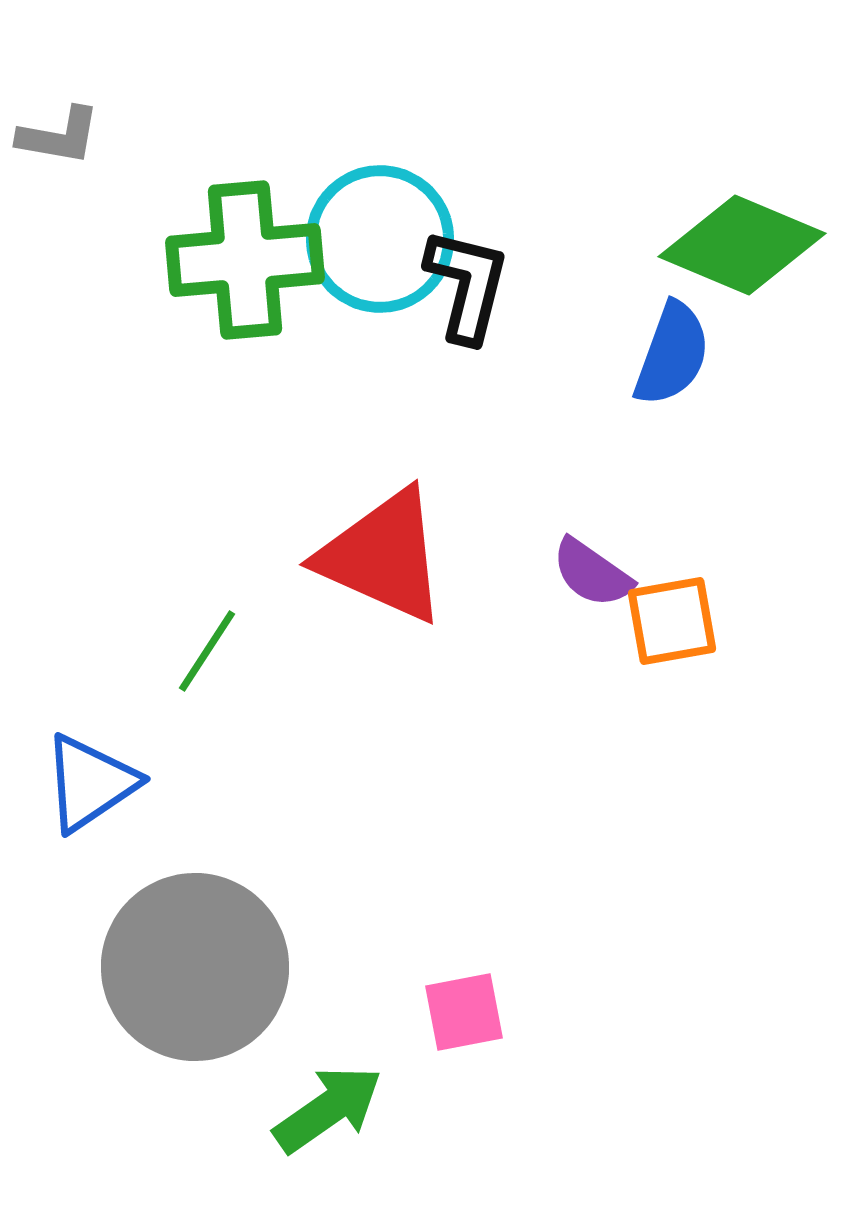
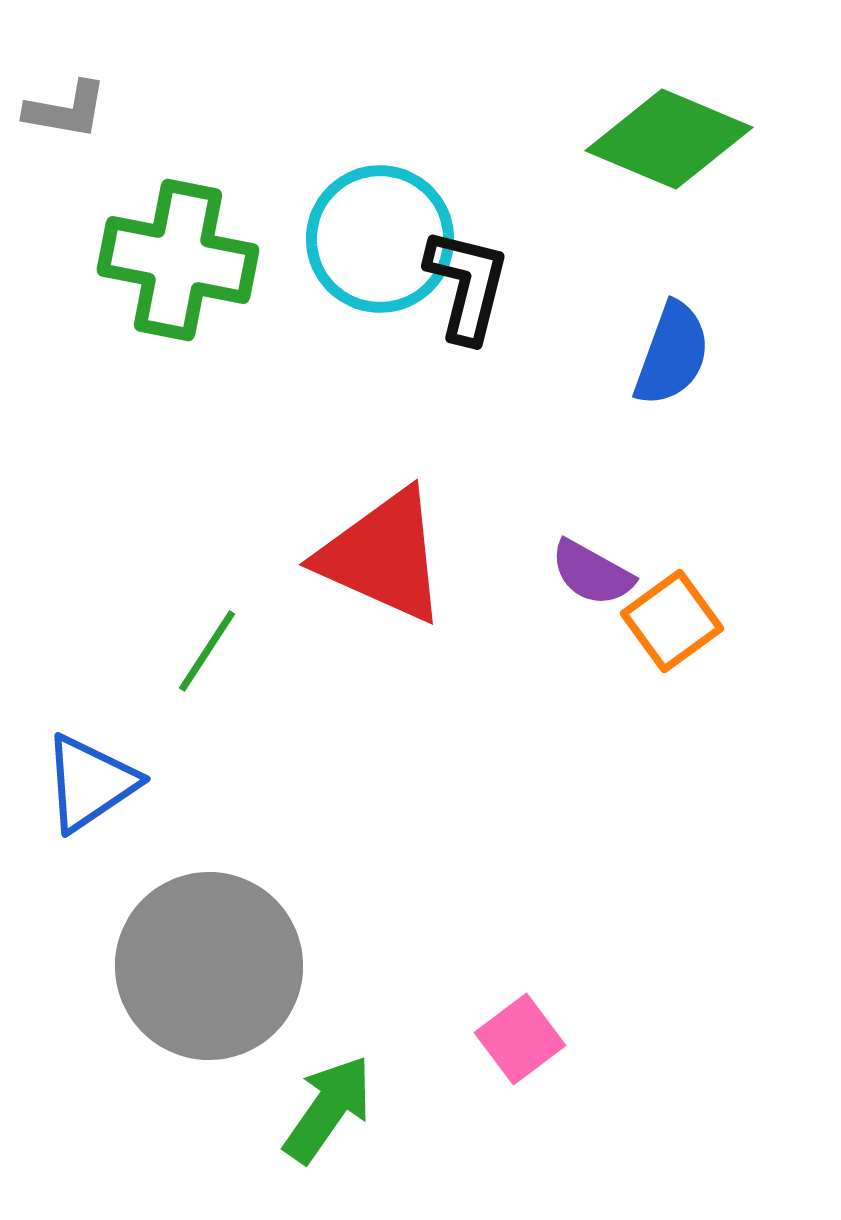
gray L-shape: moved 7 px right, 26 px up
green diamond: moved 73 px left, 106 px up
green cross: moved 67 px left; rotated 16 degrees clockwise
purple semicircle: rotated 6 degrees counterclockwise
orange square: rotated 26 degrees counterclockwise
gray circle: moved 14 px right, 1 px up
pink square: moved 56 px right, 27 px down; rotated 26 degrees counterclockwise
green arrow: rotated 20 degrees counterclockwise
